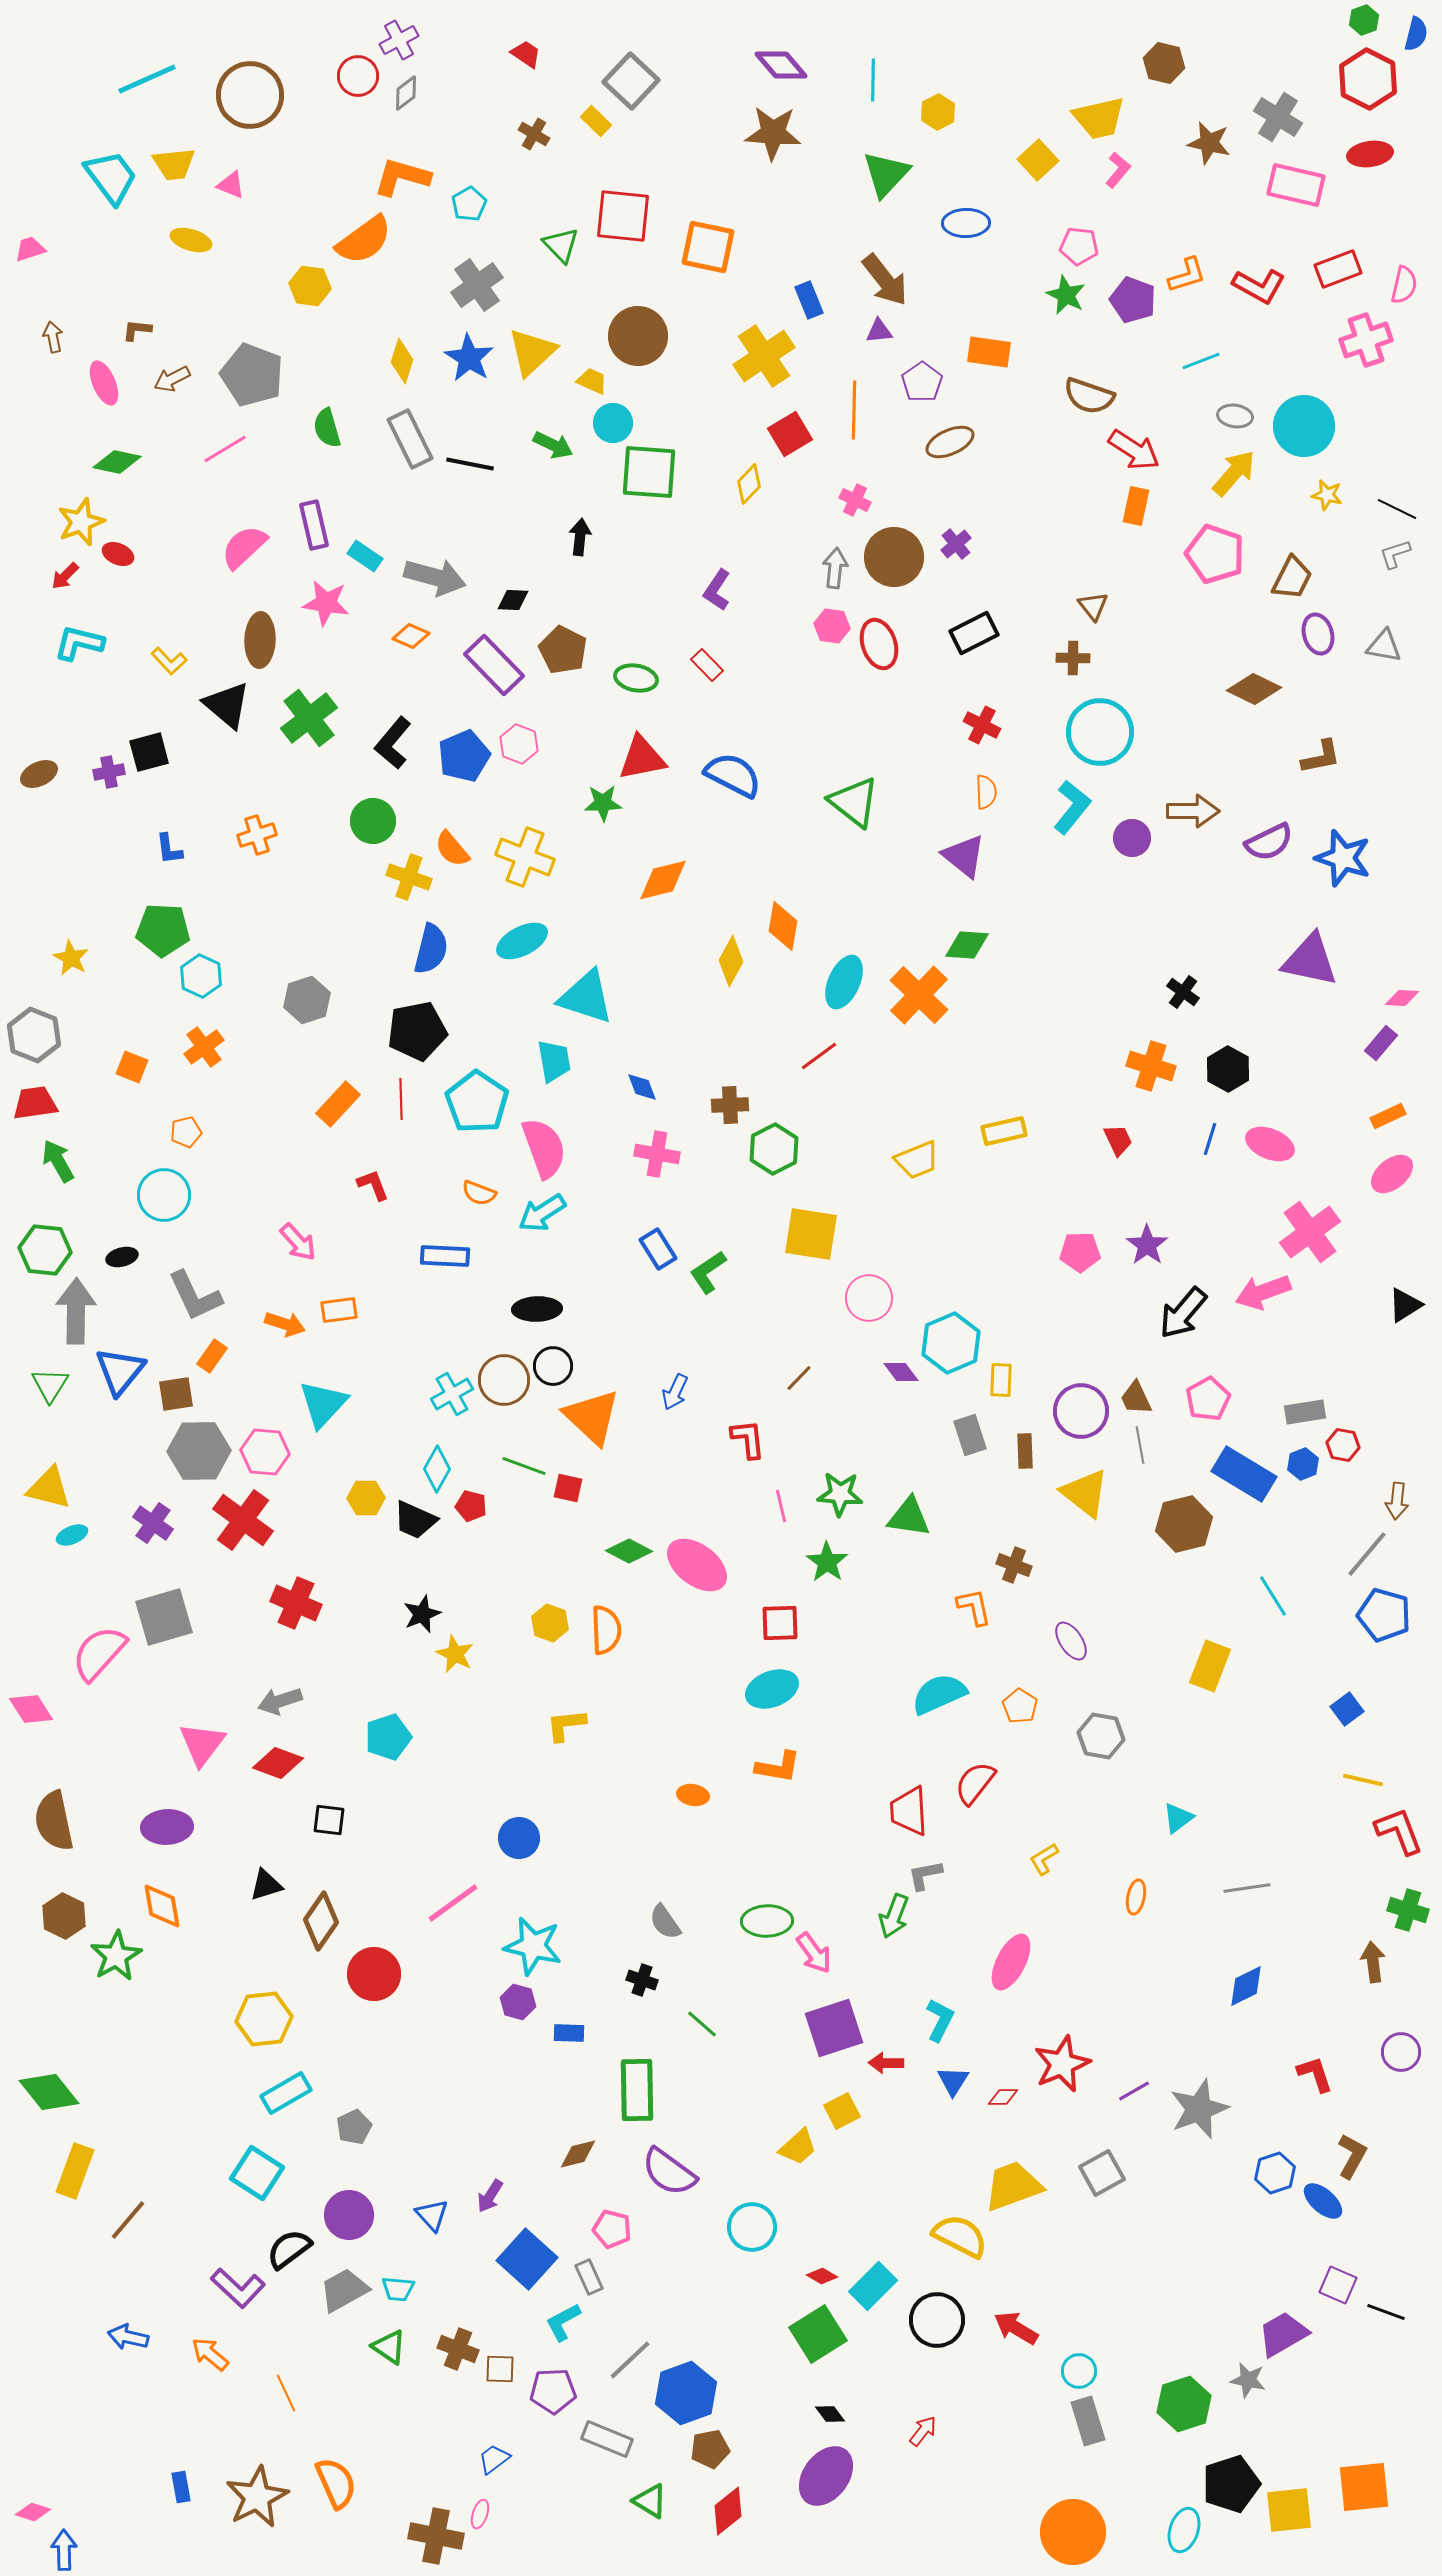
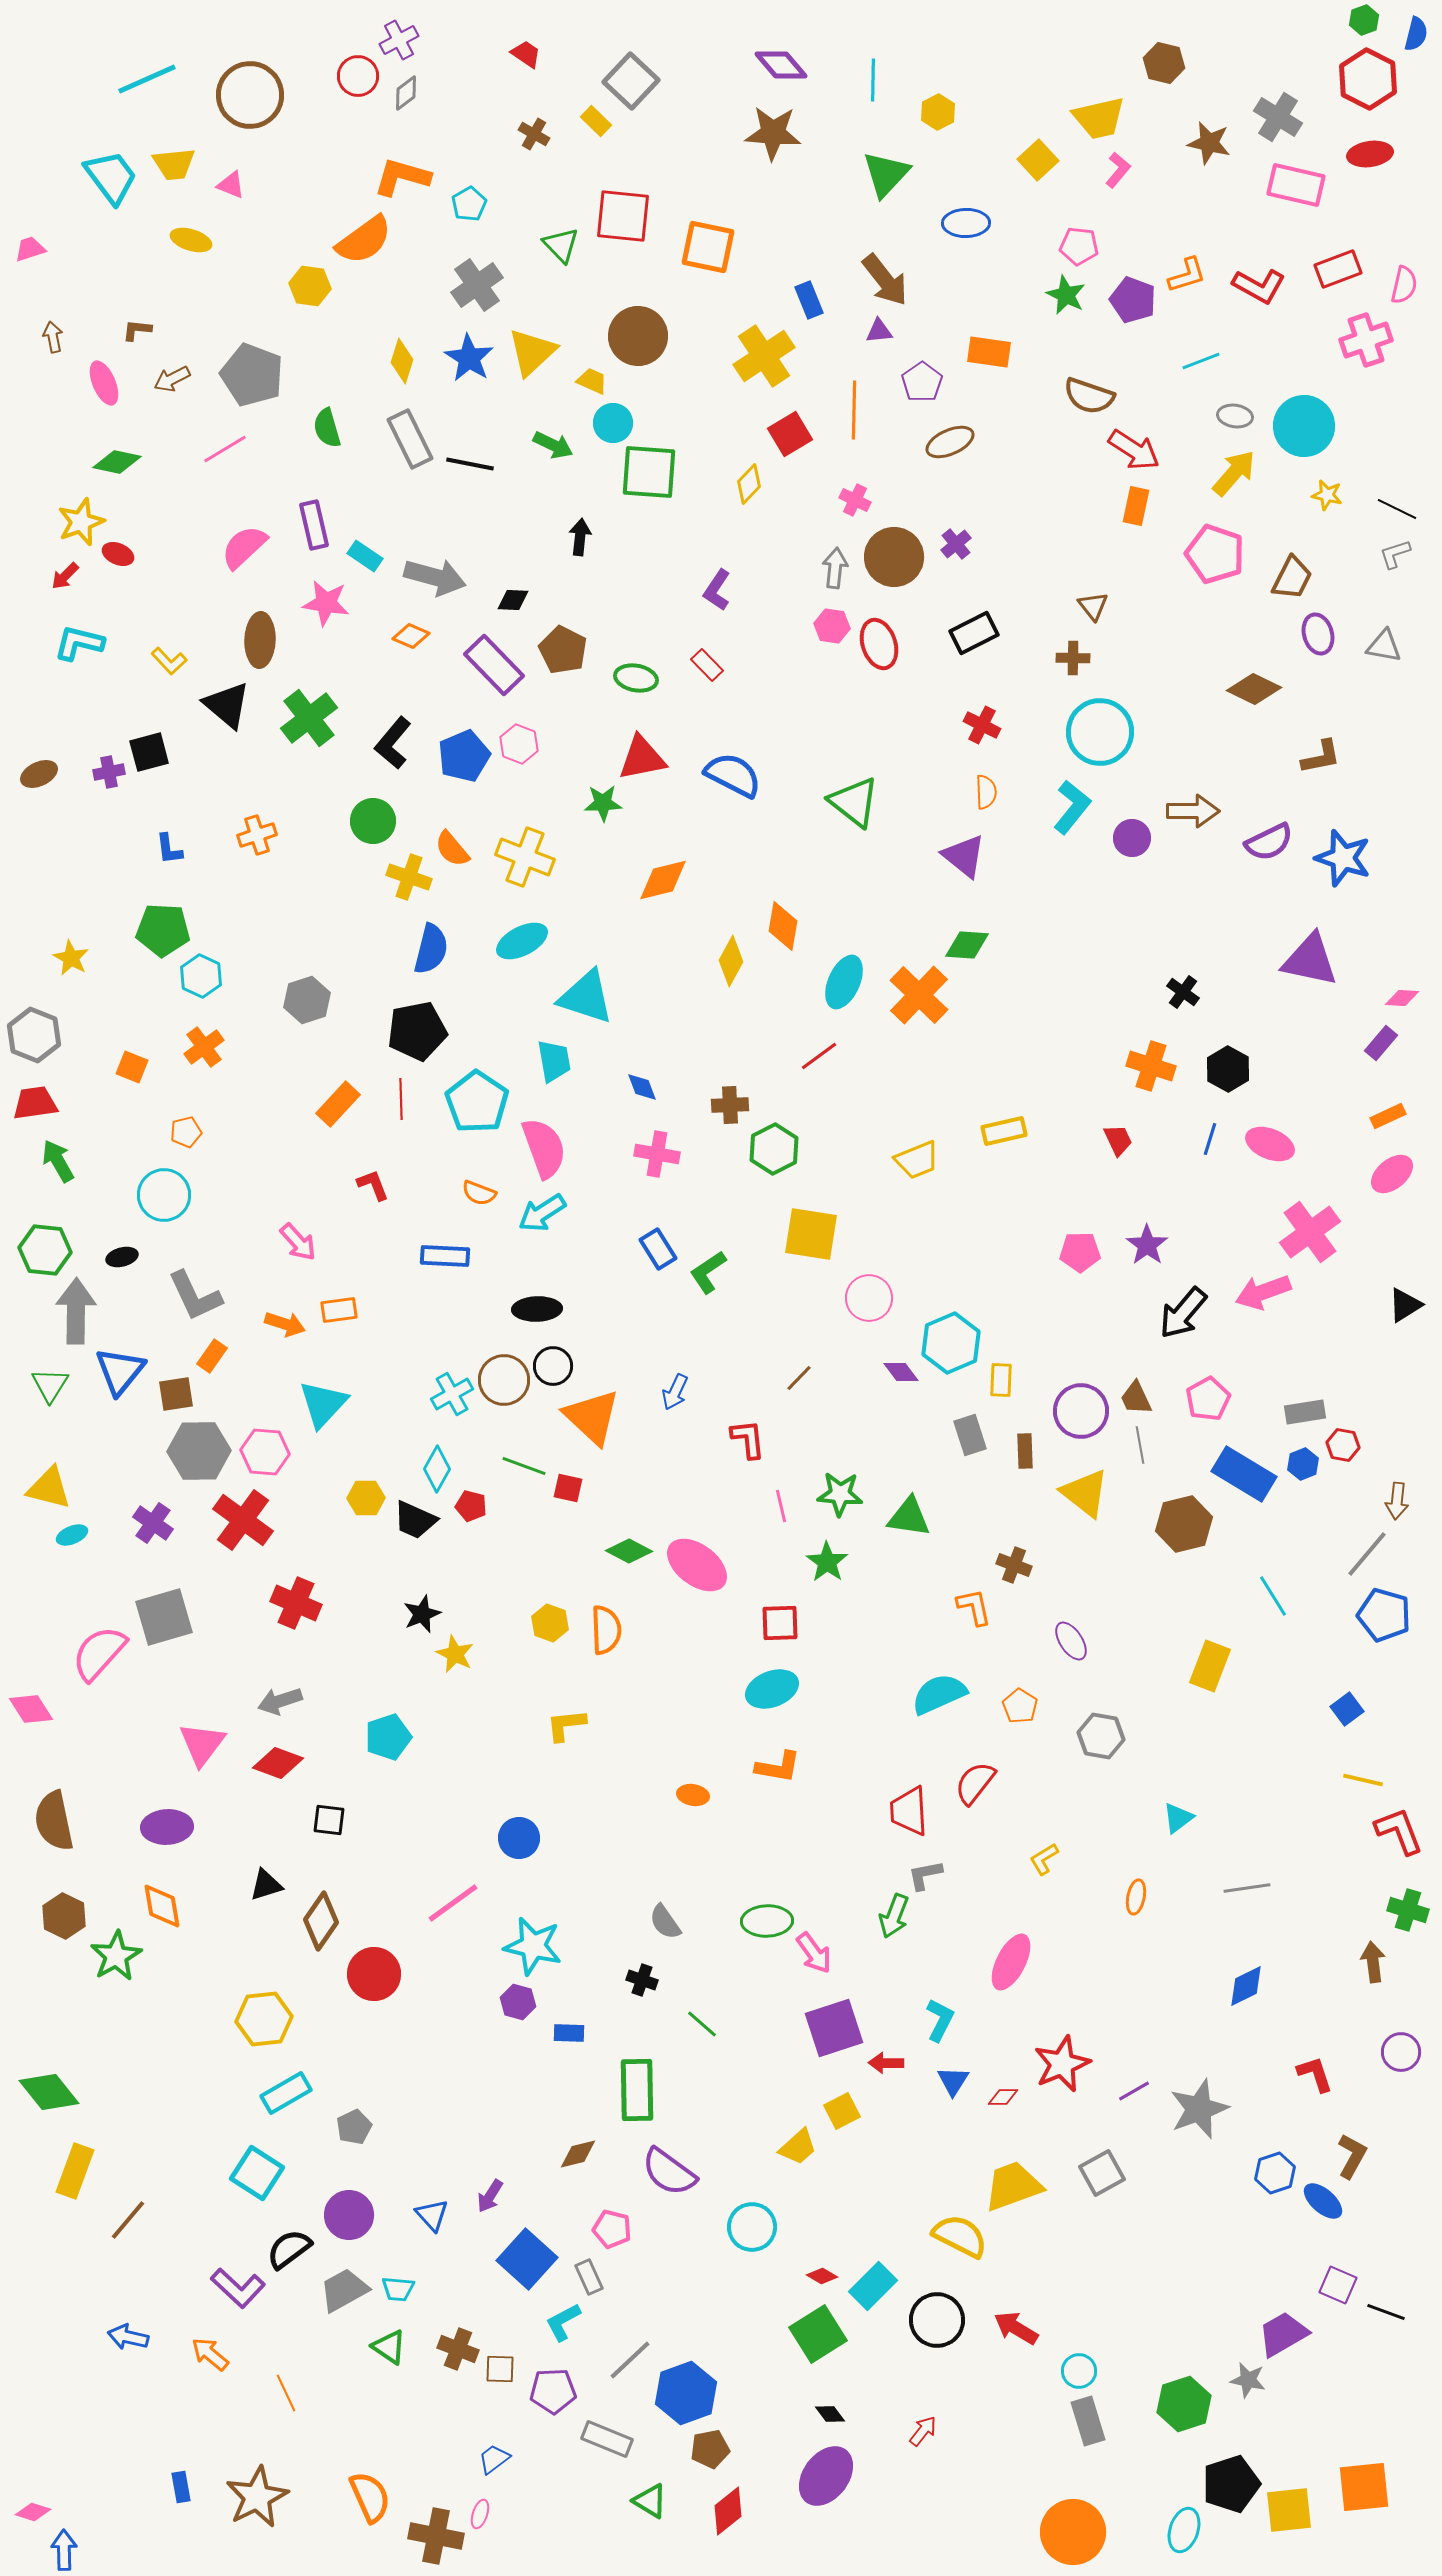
orange semicircle at (336, 2483): moved 34 px right, 14 px down
